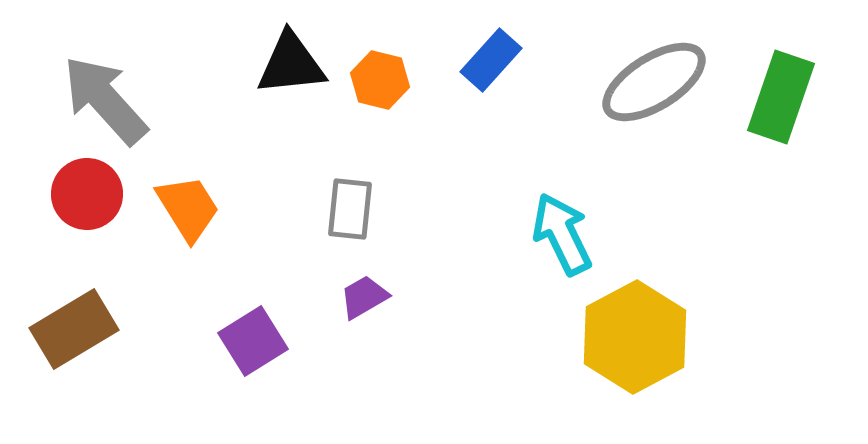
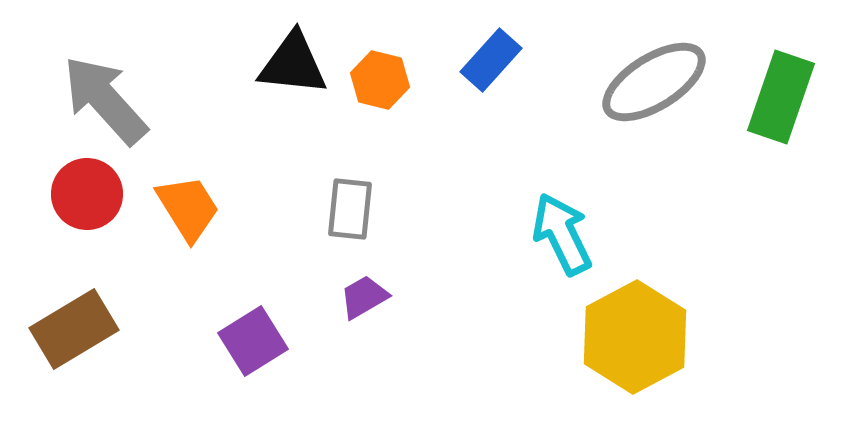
black triangle: moved 2 px right; rotated 12 degrees clockwise
